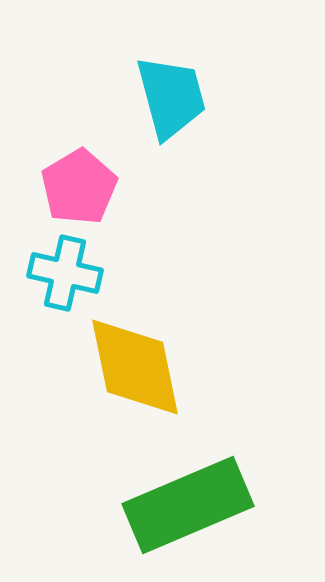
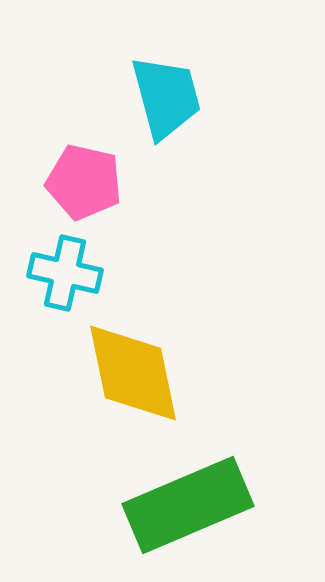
cyan trapezoid: moved 5 px left
pink pentagon: moved 5 px right, 5 px up; rotated 28 degrees counterclockwise
yellow diamond: moved 2 px left, 6 px down
